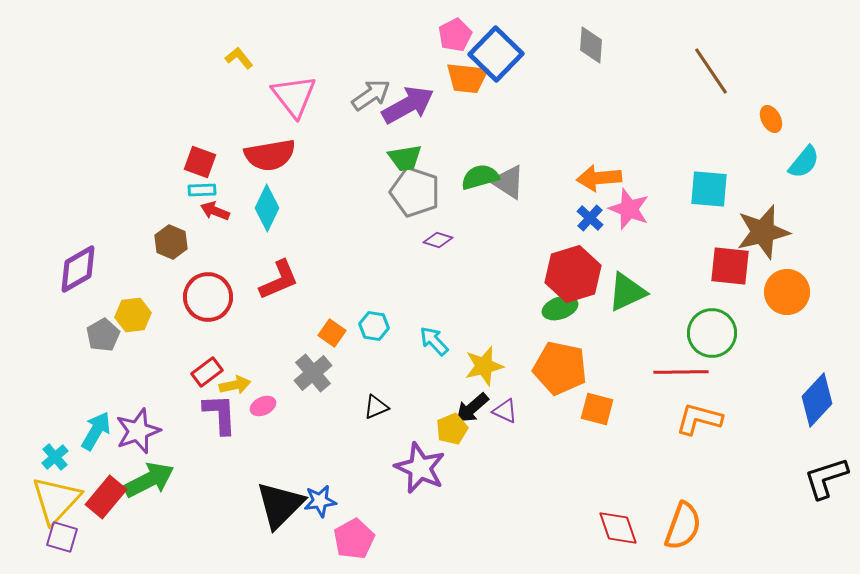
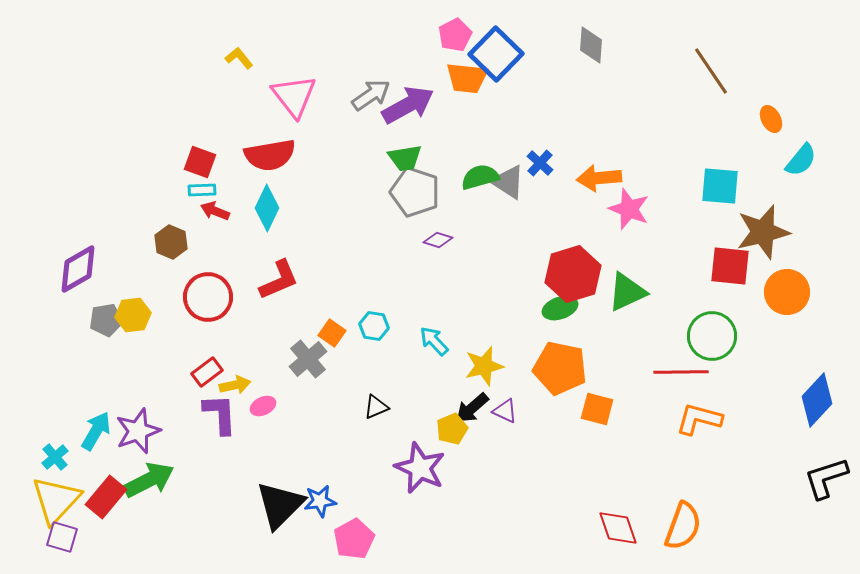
cyan semicircle at (804, 162): moved 3 px left, 2 px up
cyan square at (709, 189): moved 11 px right, 3 px up
blue cross at (590, 218): moved 50 px left, 55 px up
green circle at (712, 333): moved 3 px down
gray pentagon at (103, 335): moved 3 px right, 15 px up; rotated 20 degrees clockwise
gray cross at (313, 373): moved 5 px left, 14 px up
